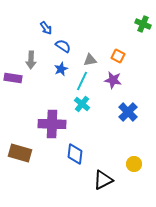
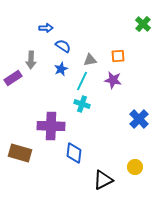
green cross: rotated 21 degrees clockwise
blue arrow: rotated 56 degrees counterclockwise
orange square: rotated 32 degrees counterclockwise
purple rectangle: rotated 42 degrees counterclockwise
cyan cross: rotated 21 degrees counterclockwise
blue cross: moved 11 px right, 7 px down
purple cross: moved 1 px left, 2 px down
blue diamond: moved 1 px left, 1 px up
yellow circle: moved 1 px right, 3 px down
